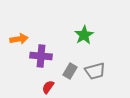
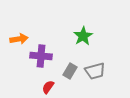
green star: moved 1 px left, 1 px down
